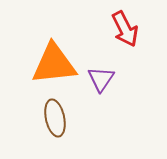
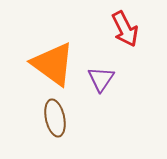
orange triangle: moved 1 px left; rotated 42 degrees clockwise
